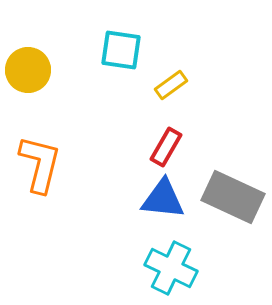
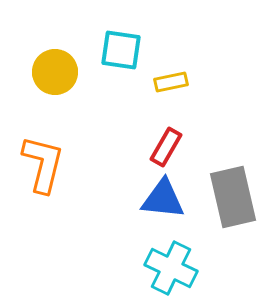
yellow circle: moved 27 px right, 2 px down
yellow rectangle: moved 3 px up; rotated 24 degrees clockwise
orange L-shape: moved 3 px right
gray rectangle: rotated 52 degrees clockwise
